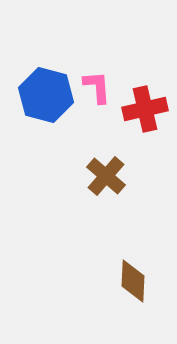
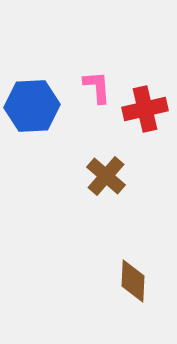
blue hexagon: moved 14 px left, 11 px down; rotated 18 degrees counterclockwise
